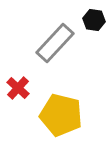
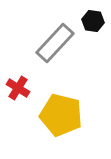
black hexagon: moved 1 px left, 1 px down
red cross: rotated 10 degrees counterclockwise
